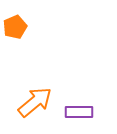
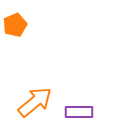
orange pentagon: moved 2 px up
